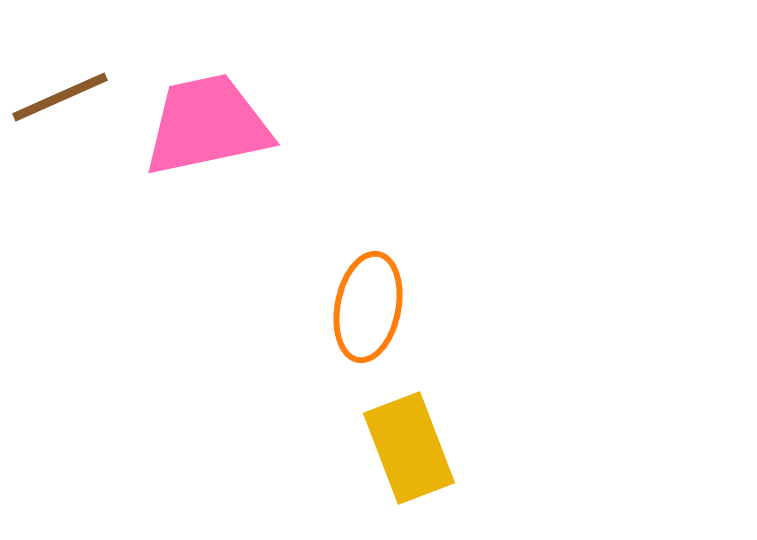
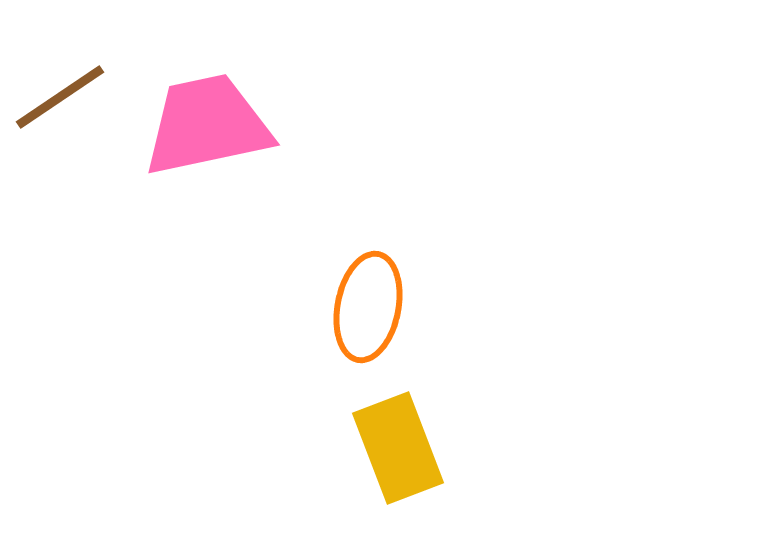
brown line: rotated 10 degrees counterclockwise
yellow rectangle: moved 11 px left
